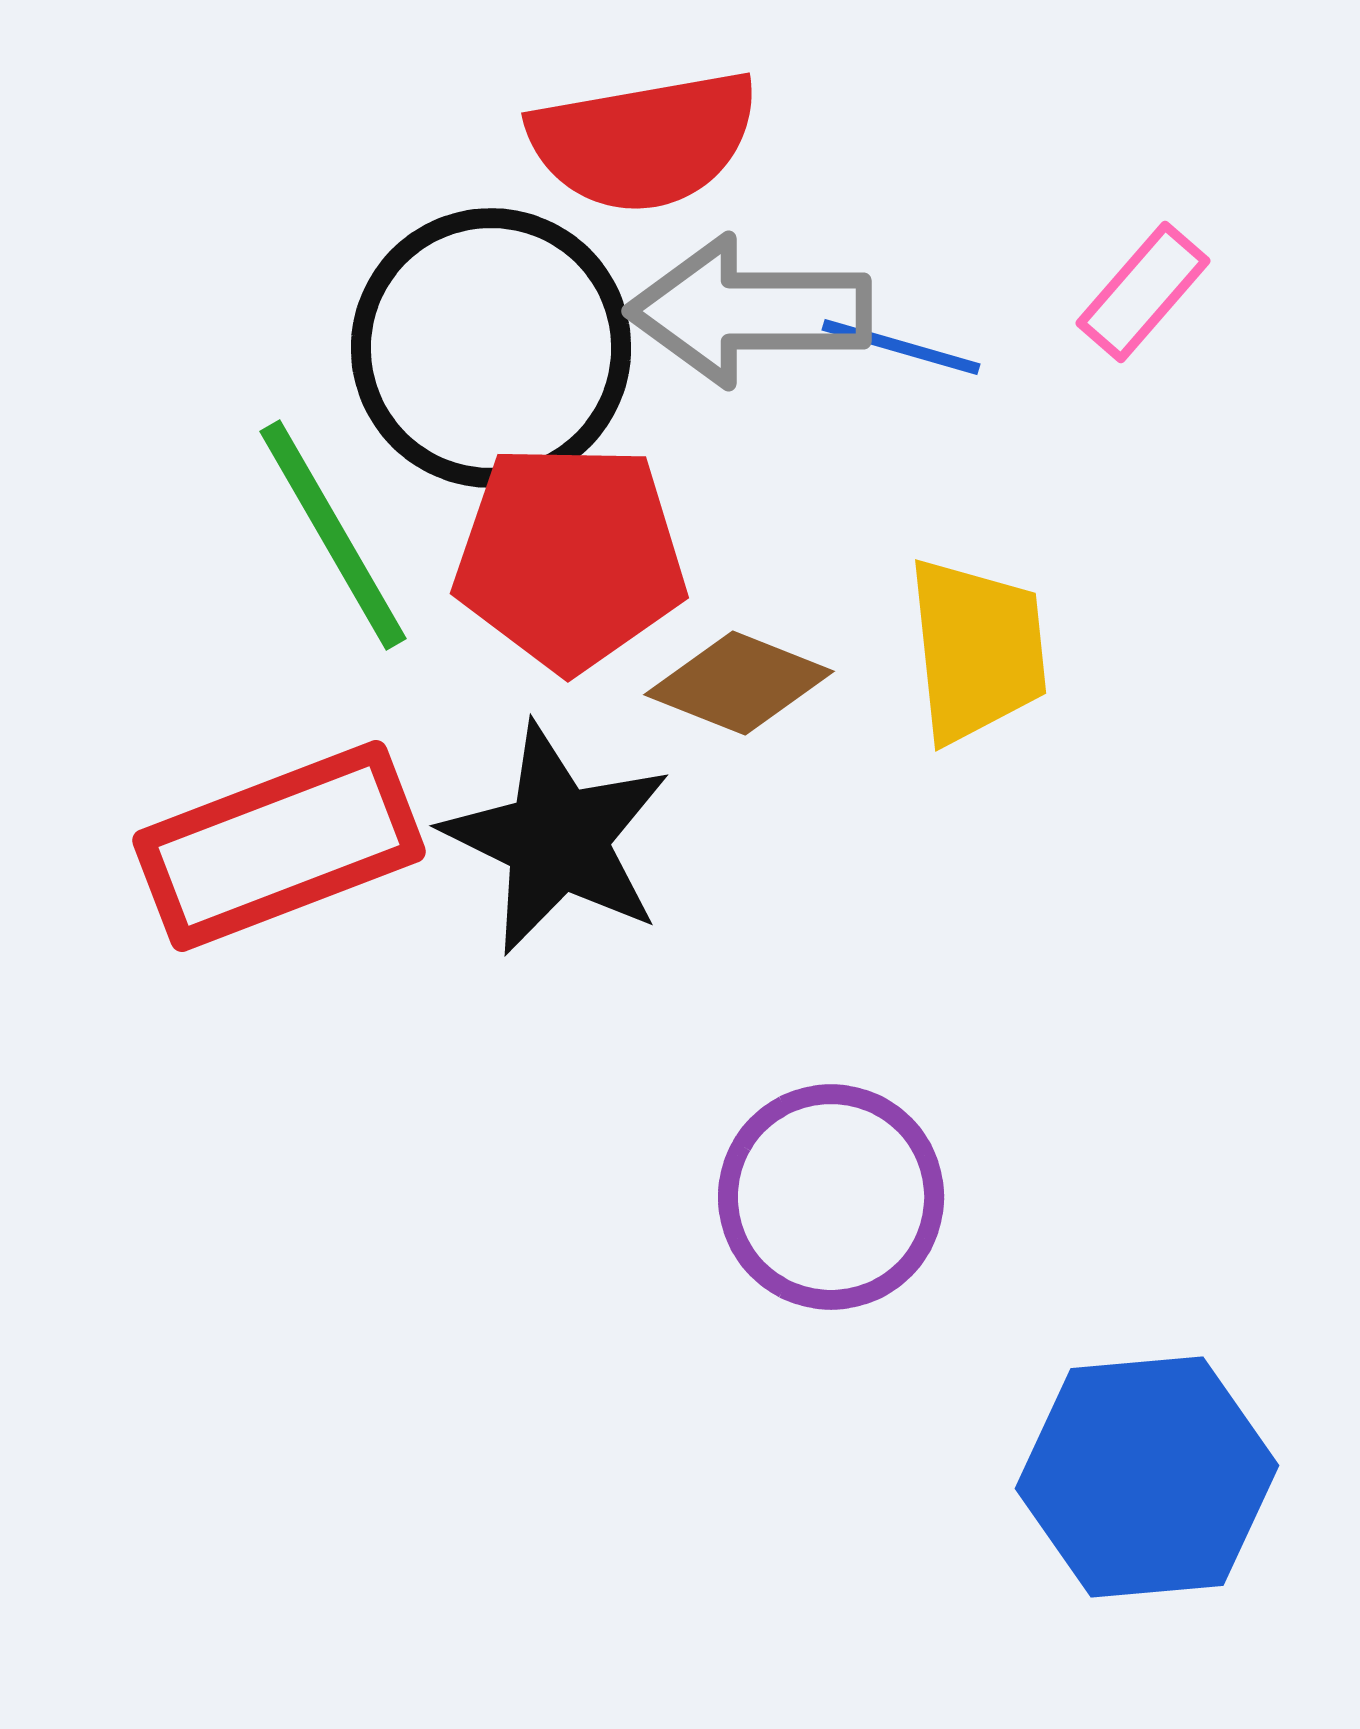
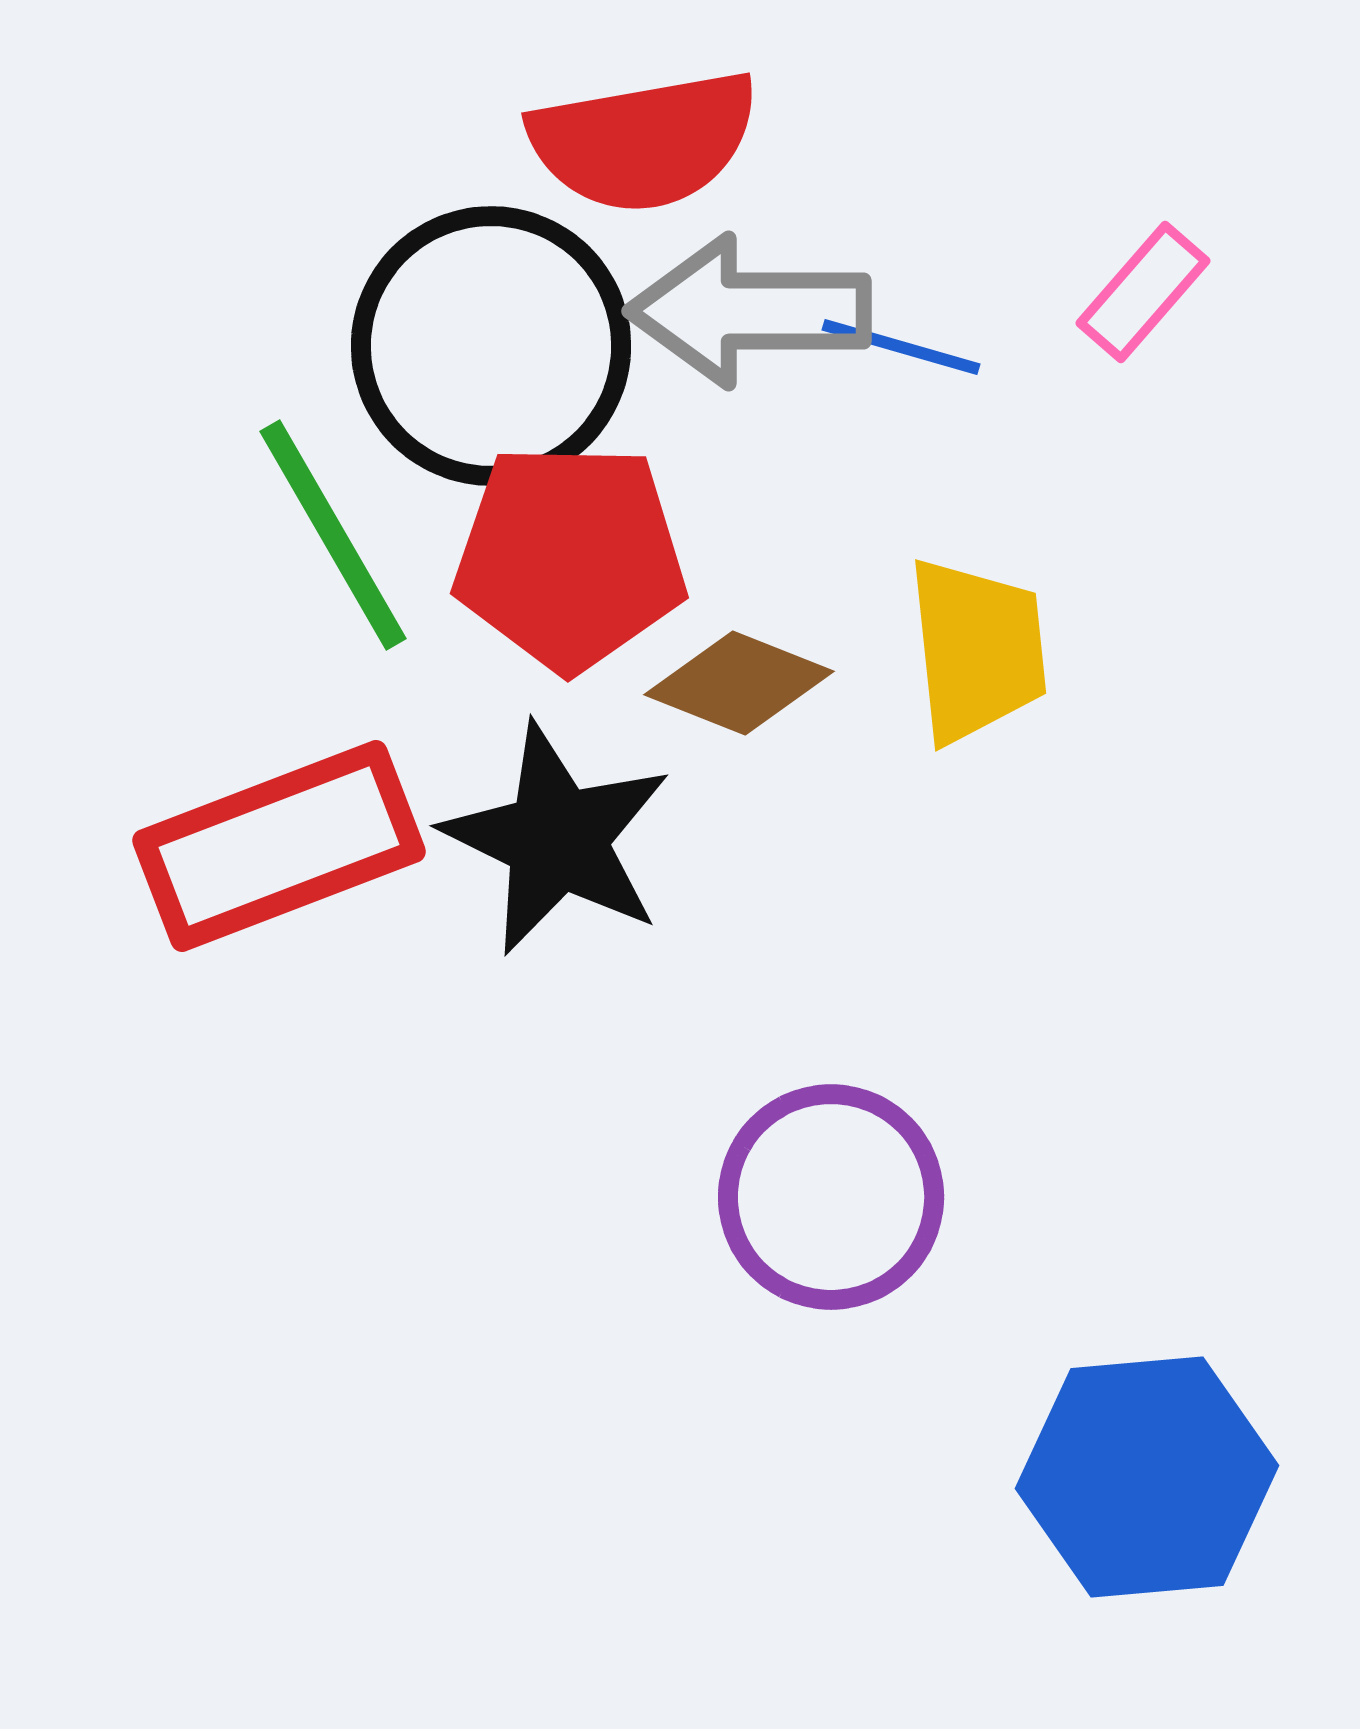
black circle: moved 2 px up
